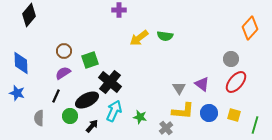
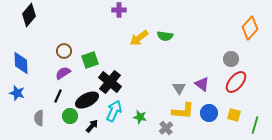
black line: moved 2 px right
